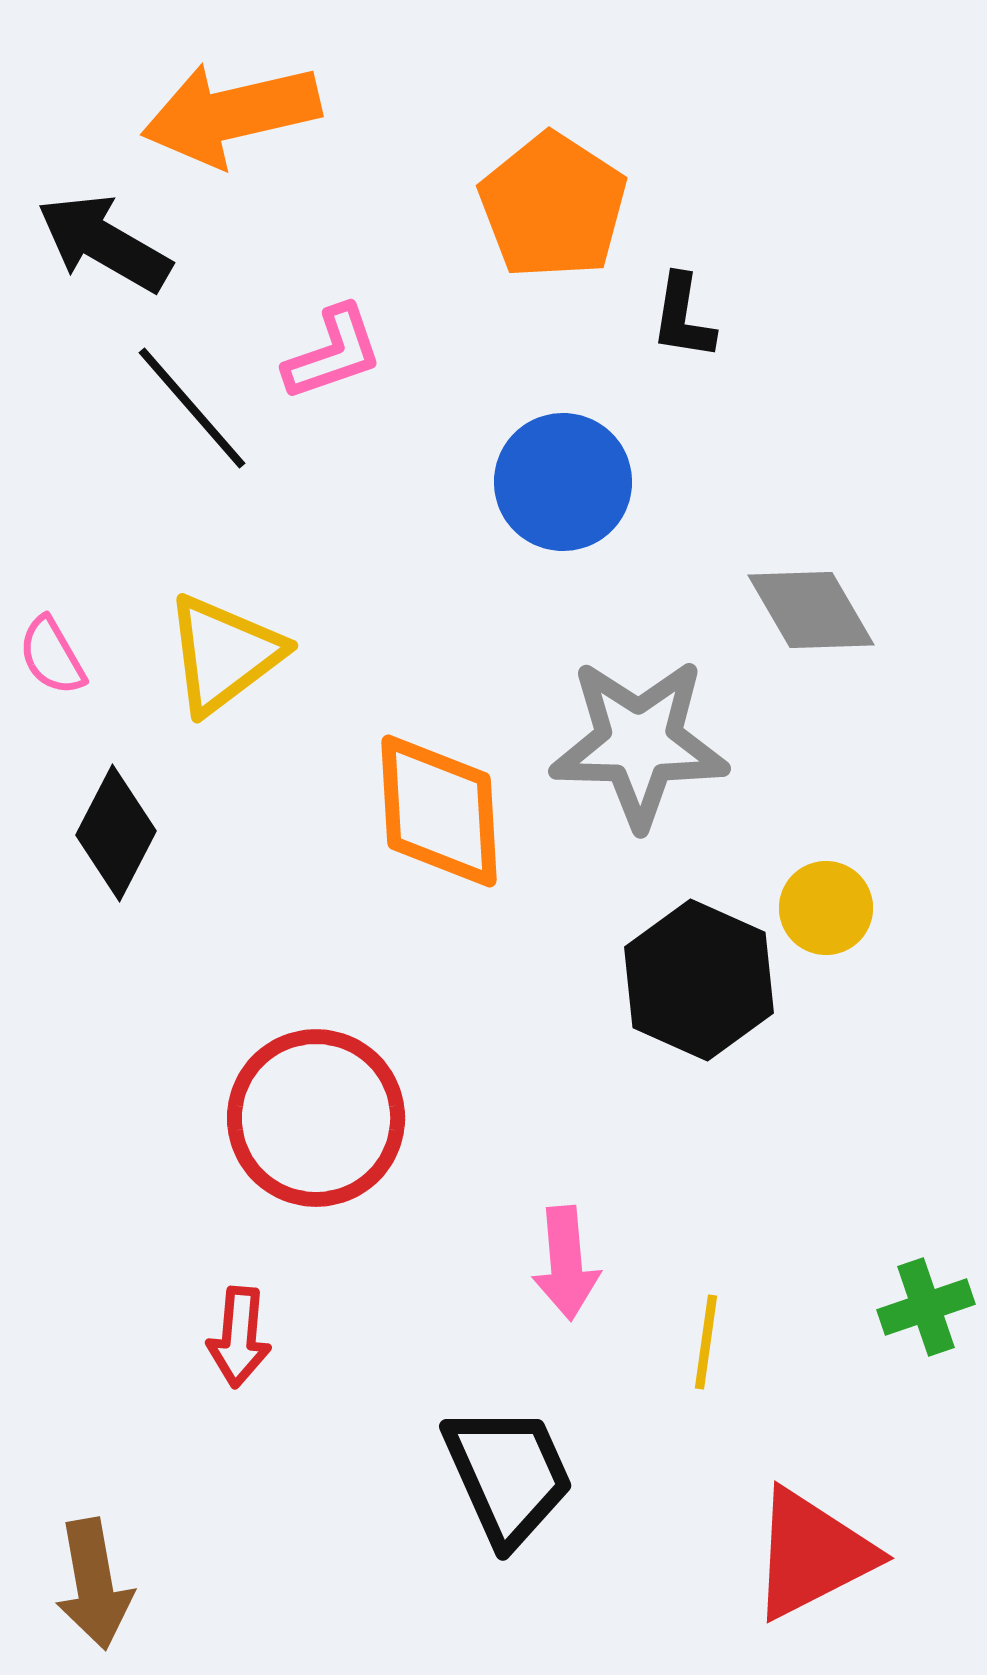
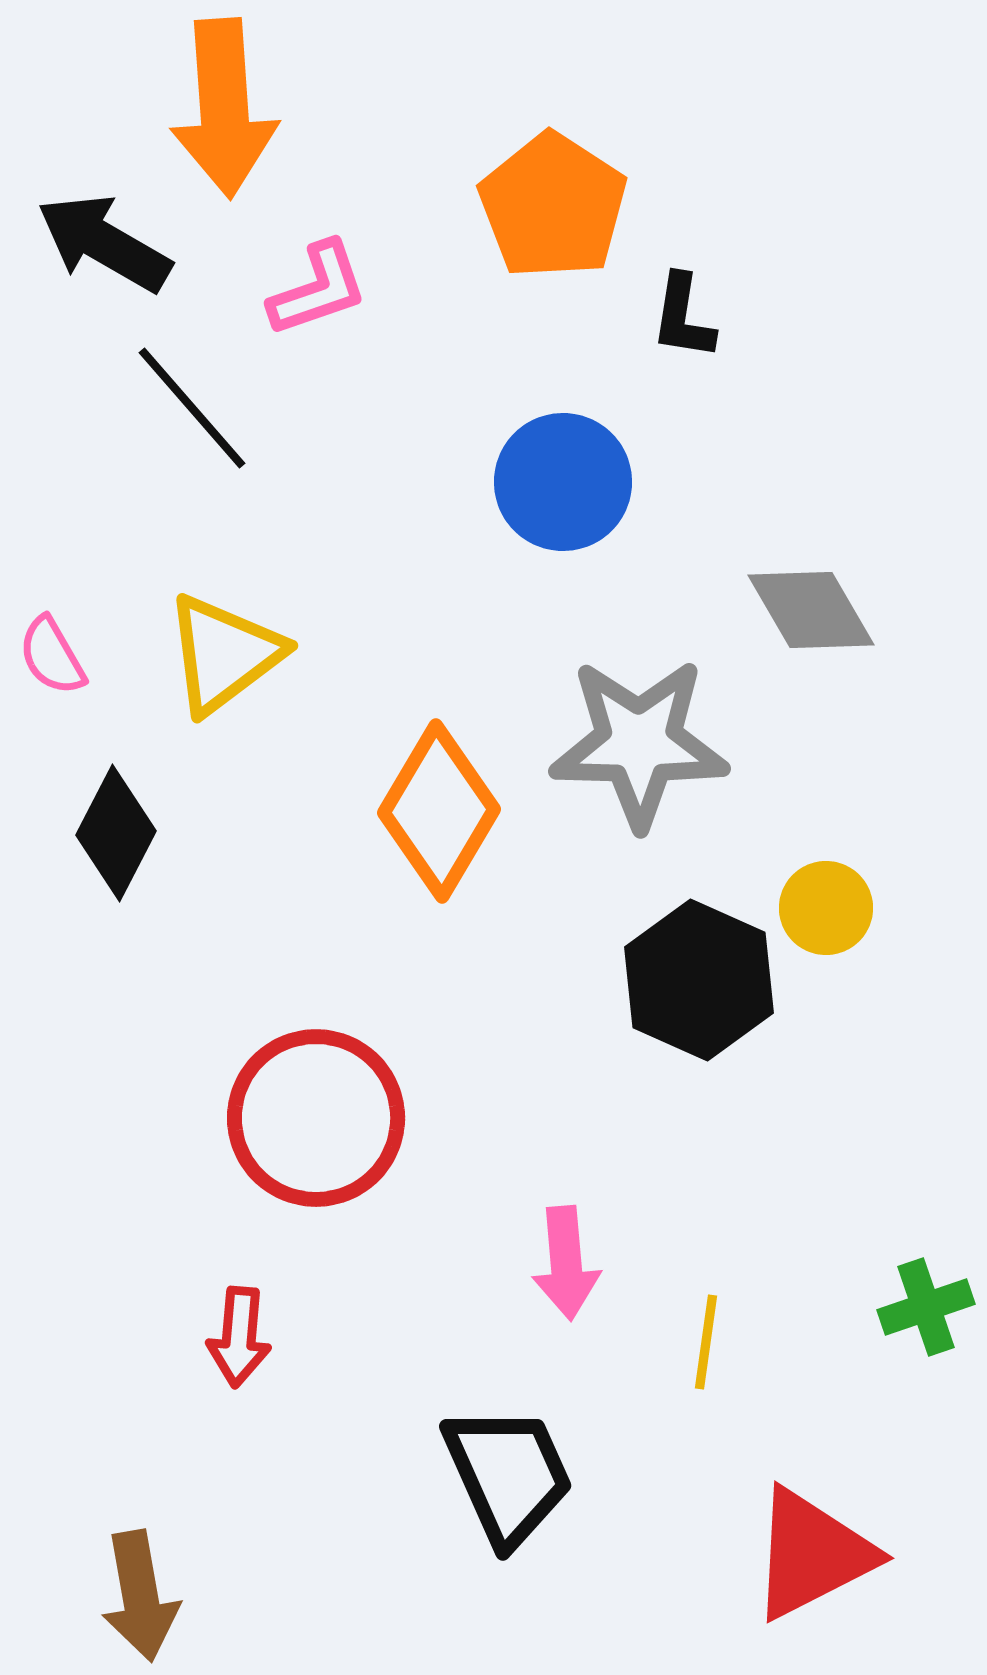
orange arrow: moved 7 px left, 6 px up; rotated 81 degrees counterclockwise
pink L-shape: moved 15 px left, 64 px up
orange diamond: rotated 34 degrees clockwise
brown arrow: moved 46 px right, 12 px down
